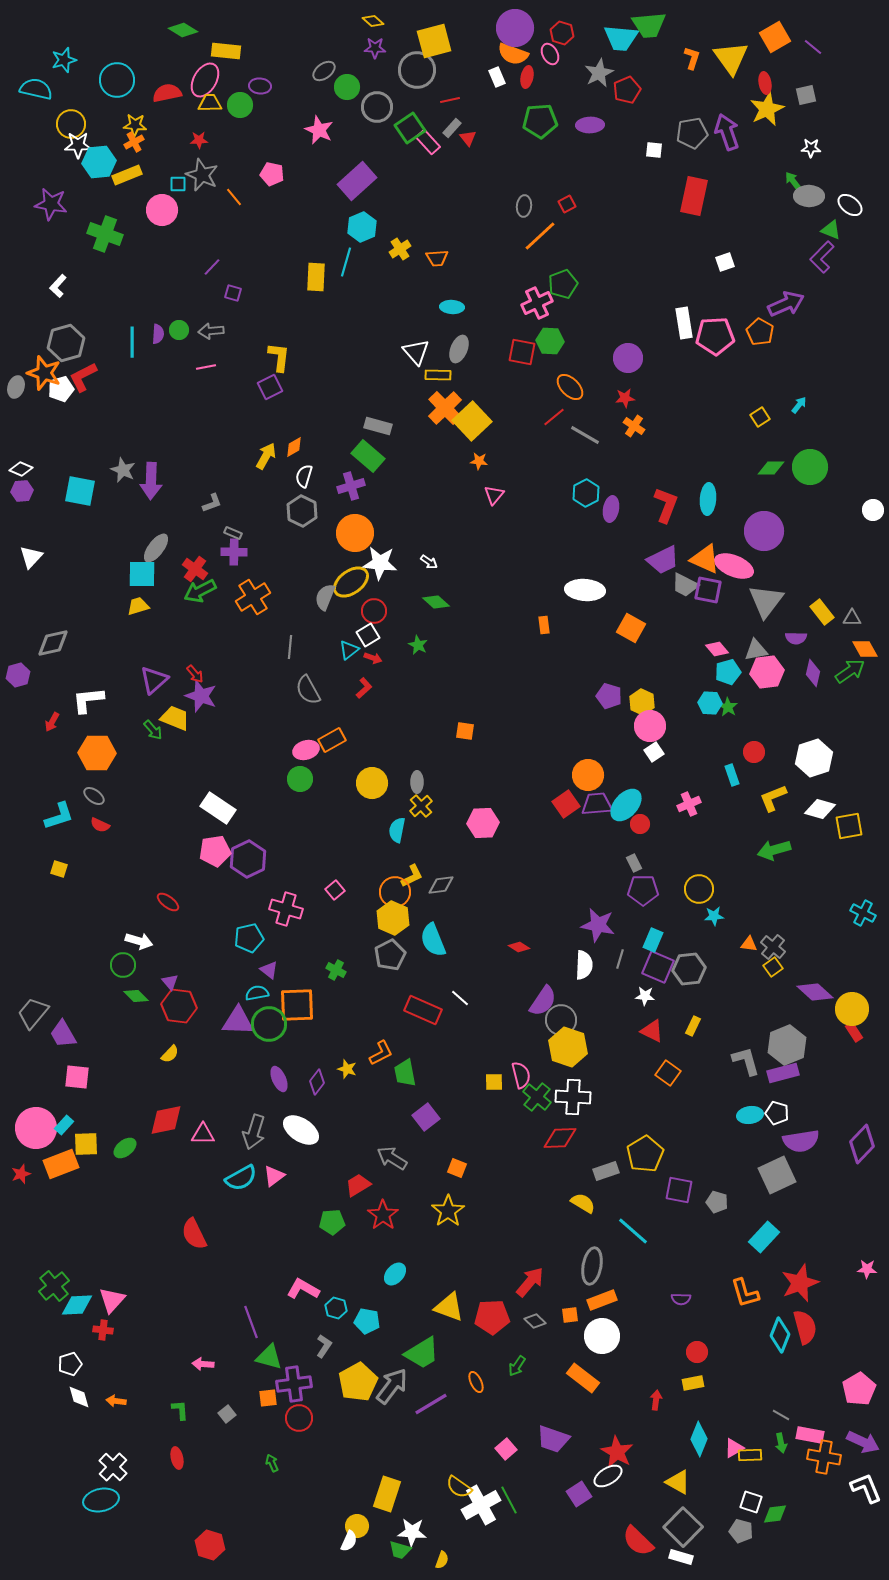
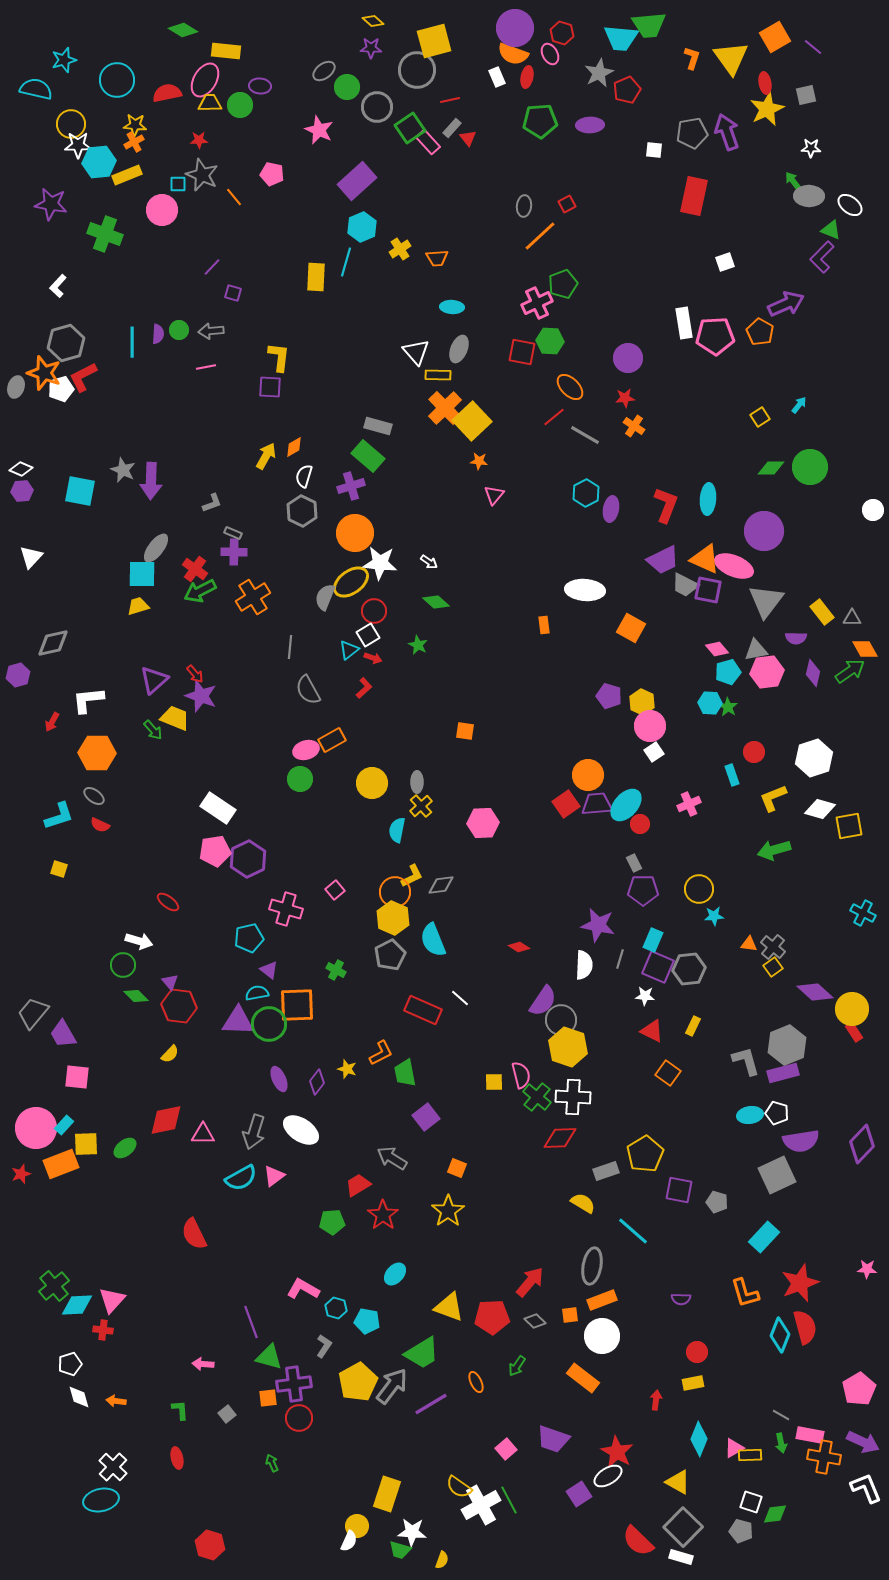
purple star at (375, 48): moved 4 px left
purple square at (270, 387): rotated 30 degrees clockwise
